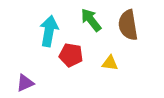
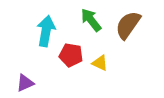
brown semicircle: rotated 44 degrees clockwise
cyan arrow: moved 3 px left
yellow triangle: moved 10 px left; rotated 18 degrees clockwise
